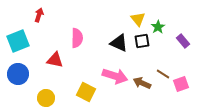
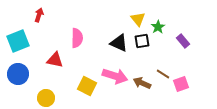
yellow square: moved 1 px right, 6 px up
